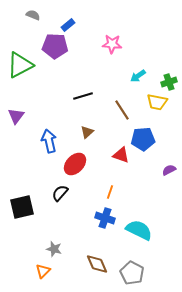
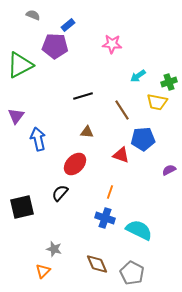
brown triangle: rotated 48 degrees clockwise
blue arrow: moved 11 px left, 2 px up
